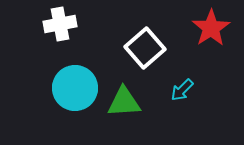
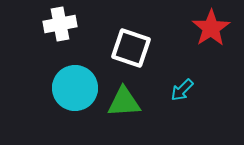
white square: moved 14 px left; rotated 30 degrees counterclockwise
